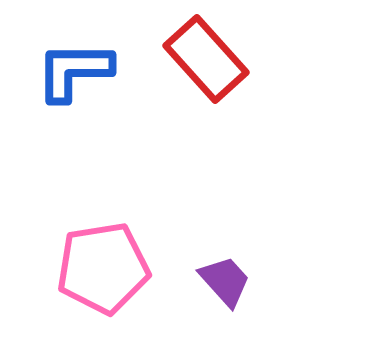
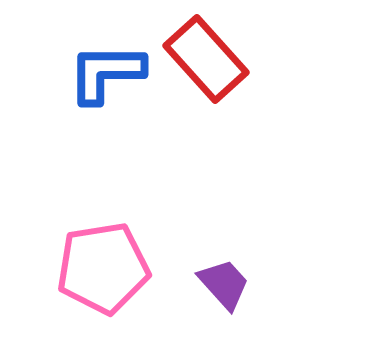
blue L-shape: moved 32 px right, 2 px down
purple trapezoid: moved 1 px left, 3 px down
